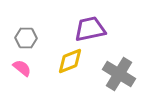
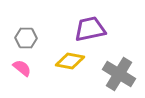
yellow diamond: rotated 32 degrees clockwise
